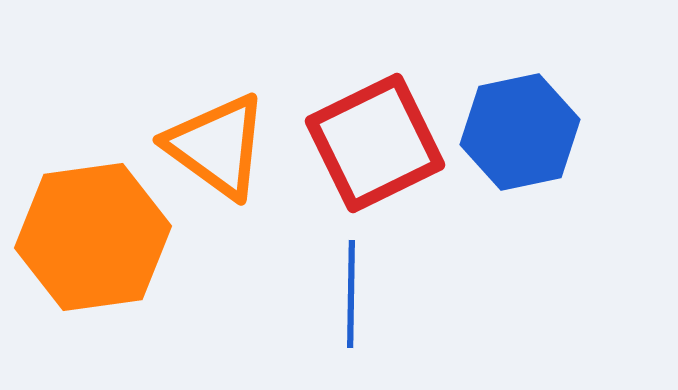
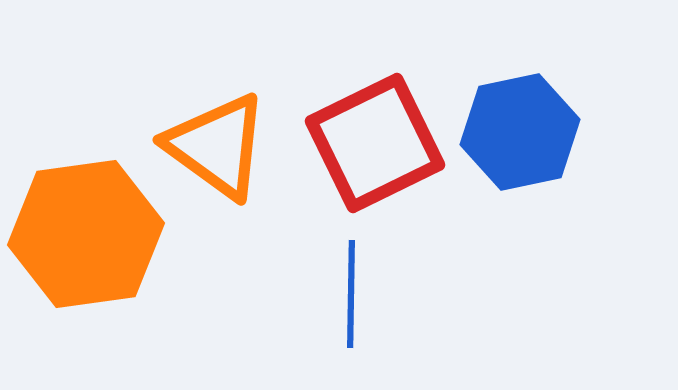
orange hexagon: moved 7 px left, 3 px up
